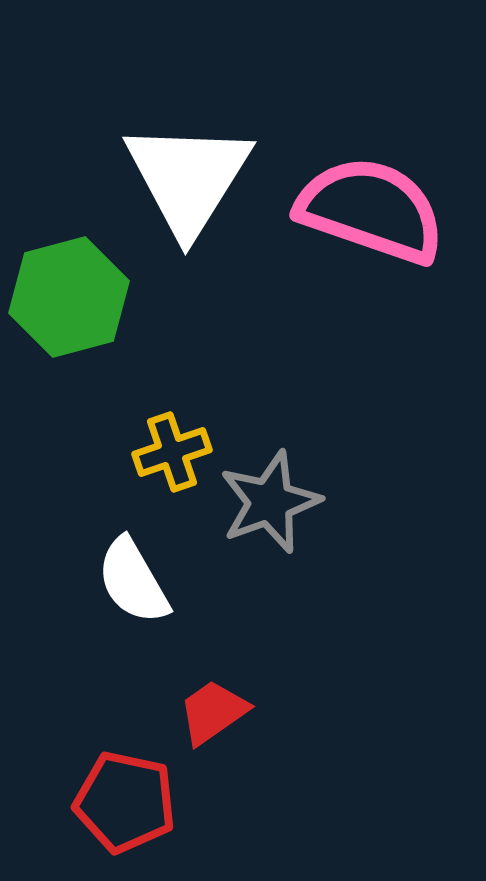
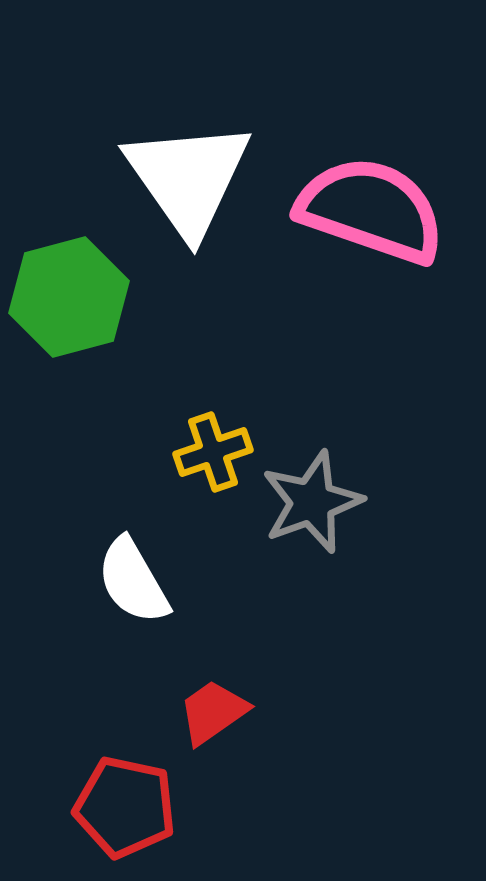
white triangle: rotated 7 degrees counterclockwise
yellow cross: moved 41 px right
gray star: moved 42 px right
red pentagon: moved 5 px down
